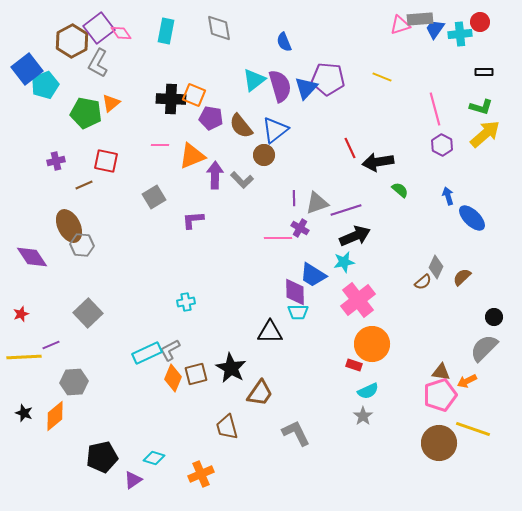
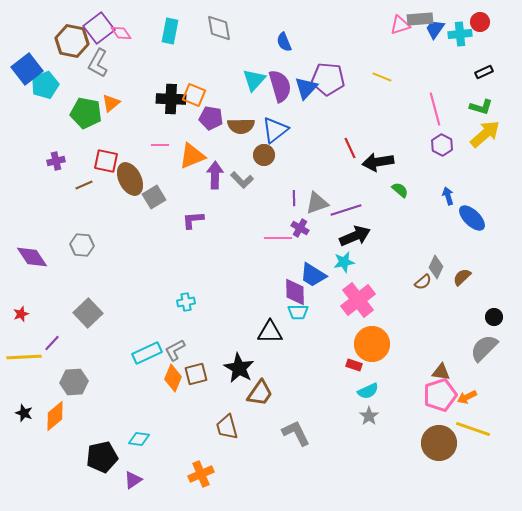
cyan rectangle at (166, 31): moved 4 px right
brown hexagon at (72, 41): rotated 20 degrees counterclockwise
black rectangle at (484, 72): rotated 24 degrees counterclockwise
cyan triangle at (254, 80): rotated 10 degrees counterclockwise
brown semicircle at (241, 126): rotated 52 degrees counterclockwise
brown ellipse at (69, 226): moved 61 px right, 47 px up
purple line at (51, 345): moved 1 px right, 2 px up; rotated 24 degrees counterclockwise
gray L-shape at (170, 350): moved 5 px right
black star at (231, 368): moved 8 px right
orange arrow at (467, 381): moved 16 px down
gray star at (363, 416): moved 6 px right
cyan diamond at (154, 458): moved 15 px left, 19 px up; rotated 10 degrees counterclockwise
